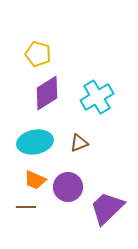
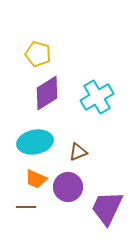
brown triangle: moved 1 px left, 9 px down
orange trapezoid: moved 1 px right, 1 px up
purple trapezoid: rotated 21 degrees counterclockwise
